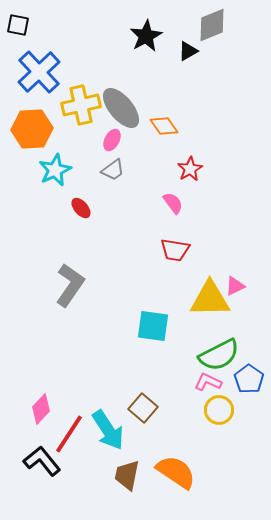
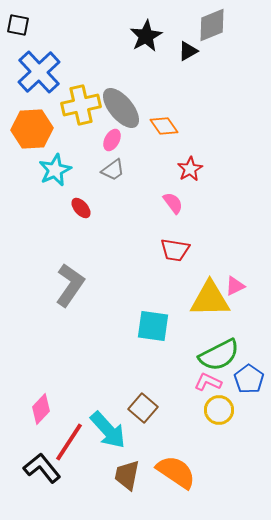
cyan arrow: rotated 9 degrees counterclockwise
red line: moved 8 px down
black L-shape: moved 7 px down
